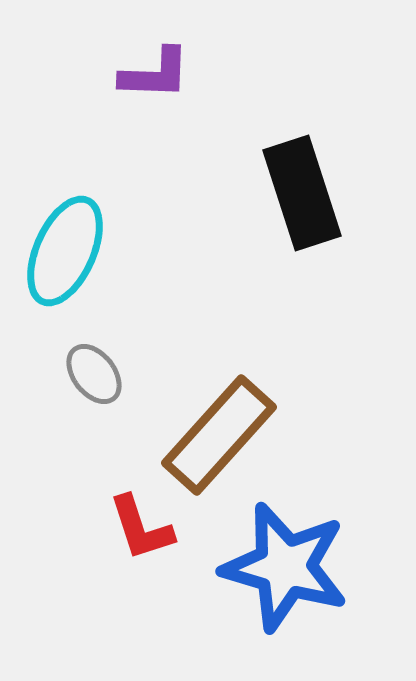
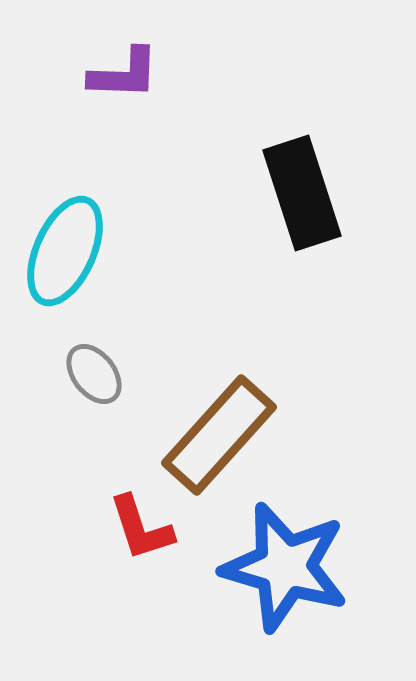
purple L-shape: moved 31 px left
